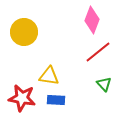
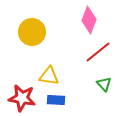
pink diamond: moved 3 px left
yellow circle: moved 8 px right
